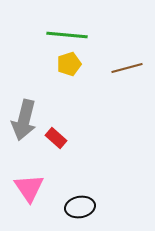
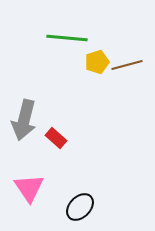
green line: moved 3 px down
yellow pentagon: moved 28 px right, 2 px up
brown line: moved 3 px up
black ellipse: rotated 36 degrees counterclockwise
